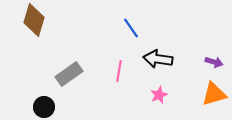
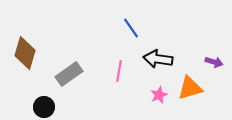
brown diamond: moved 9 px left, 33 px down
orange triangle: moved 24 px left, 6 px up
